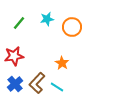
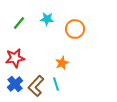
cyan star: rotated 16 degrees clockwise
orange circle: moved 3 px right, 2 px down
red star: moved 1 px right, 2 px down
orange star: rotated 16 degrees clockwise
brown L-shape: moved 1 px left, 3 px down
cyan line: moved 1 px left, 3 px up; rotated 40 degrees clockwise
